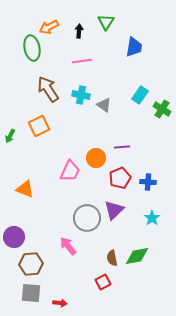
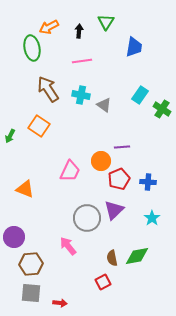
orange square: rotated 30 degrees counterclockwise
orange circle: moved 5 px right, 3 px down
red pentagon: moved 1 px left, 1 px down
